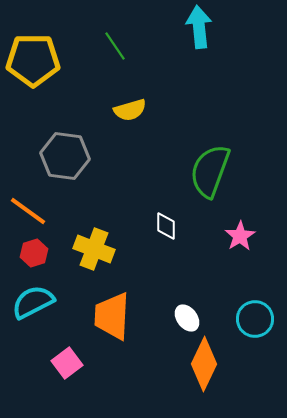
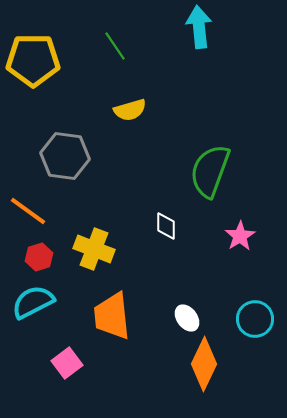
red hexagon: moved 5 px right, 4 px down
orange trapezoid: rotated 9 degrees counterclockwise
